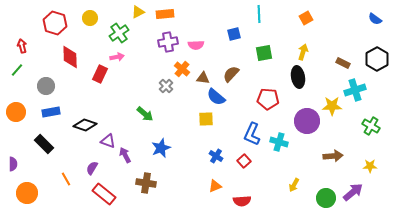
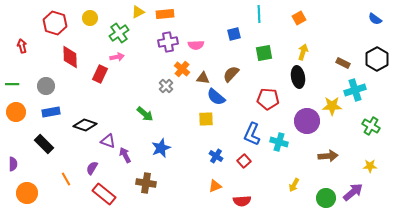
orange square at (306, 18): moved 7 px left
green line at (17, 70): moved 5 px left, 14 px down; rotated 48 degrees clockwise
brown arrow at (333, 156): moved 5 px left
